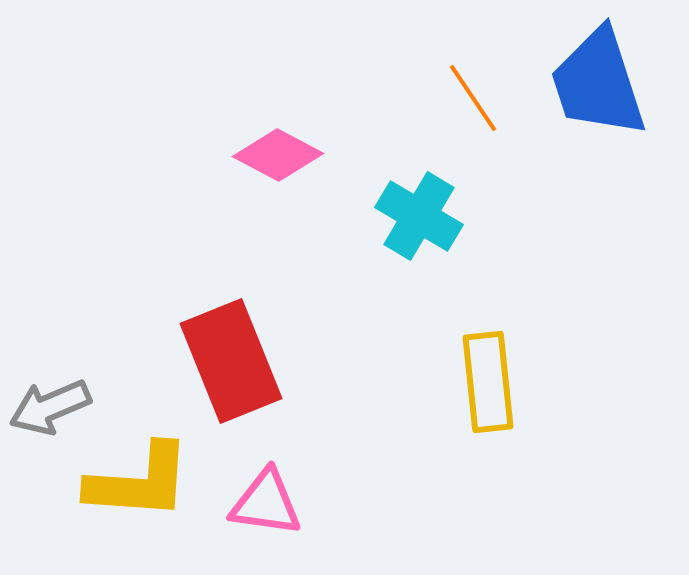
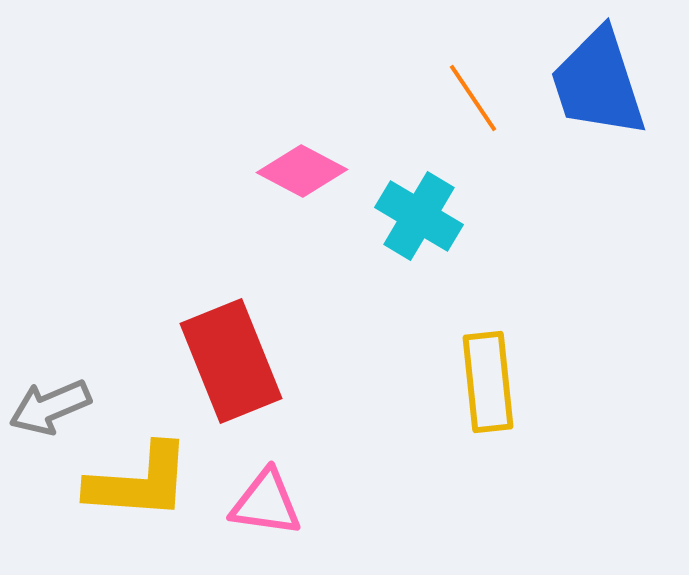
pink diamond: moved 24 px right, 16 px down
